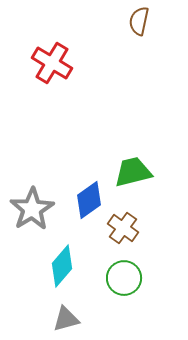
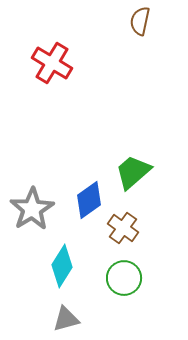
brown semicircle: moved 1 px right
green trapezoid: rotated 27 degrees counterclockwise
cyan diamond: rotated 9 degrees counterclockwise
